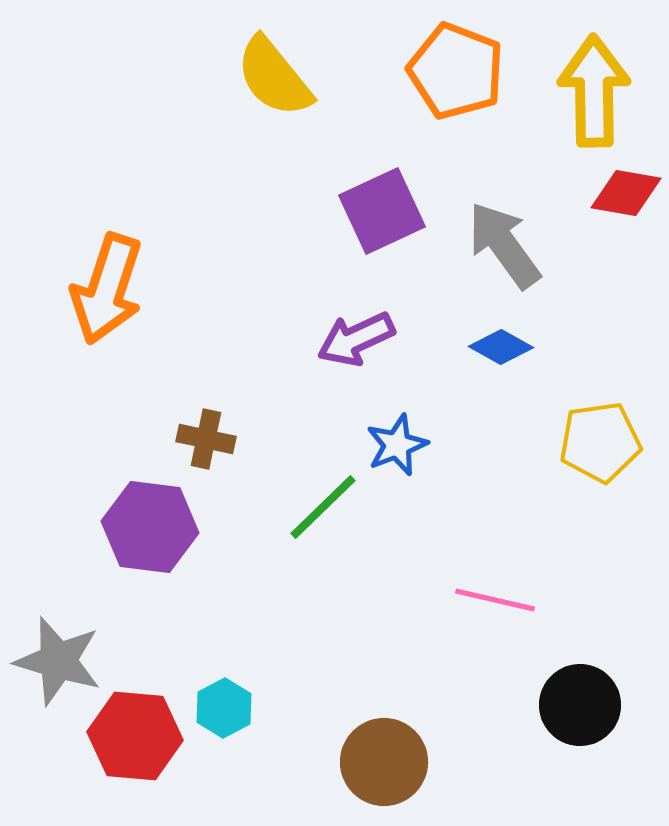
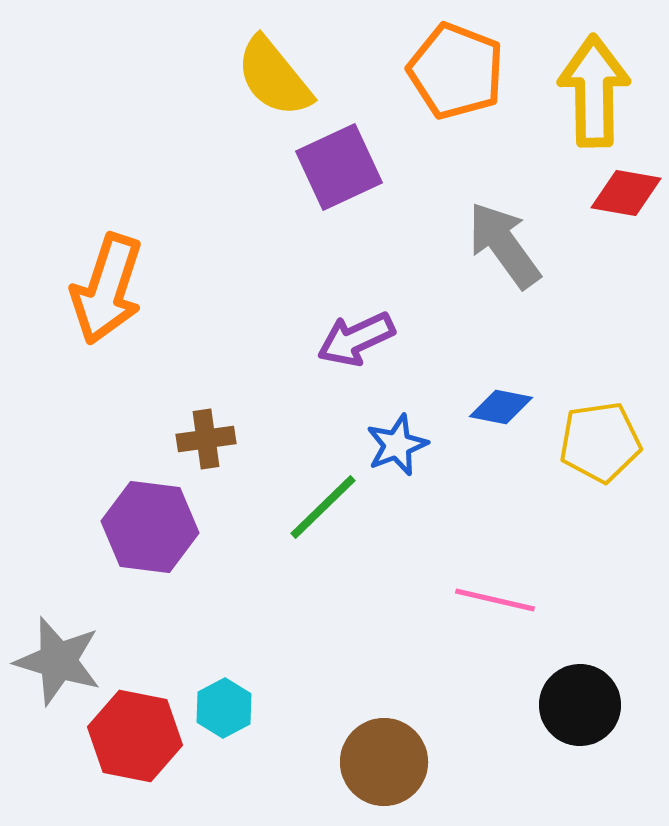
purple square: moved 43 px left, 44 px up
blue diamond: moved 60 px down; rotated 18 degrees counterclockwise
brown cross: rotated 20 degrees counterclockwise
red hexagon: rotated 6 degrees clockwise
